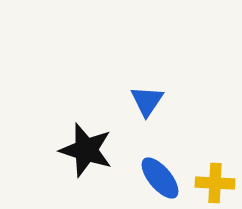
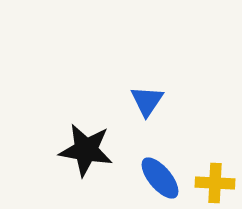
black star: rotated 8 degrees counterclockwise
